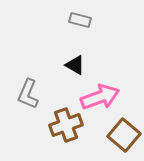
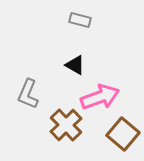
brown cross: rotated 24 degrees counterclockwise
brown square: moved 1 px left, 1 px up
